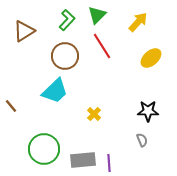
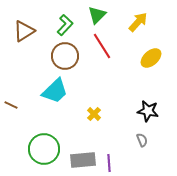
green L-shape: moved 2 px left, 5 px down
brown line: moved 1 px up; rotated 24 degrees counterclockwise
black star: rotated 10 degrees clockwise
